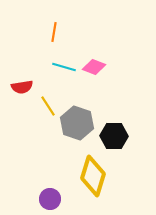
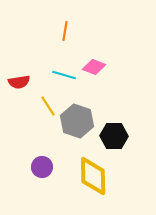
orange line: moved 11 px right, 1 px up
cyan line: moved 8 px down
red semicircle: moved 3 px left, 5 px up
gray hexagon: moved 2 px up
yellow diamond: rotated 18 degrees counterclockwise
purple circle: moved 8 px left, 32 px up
